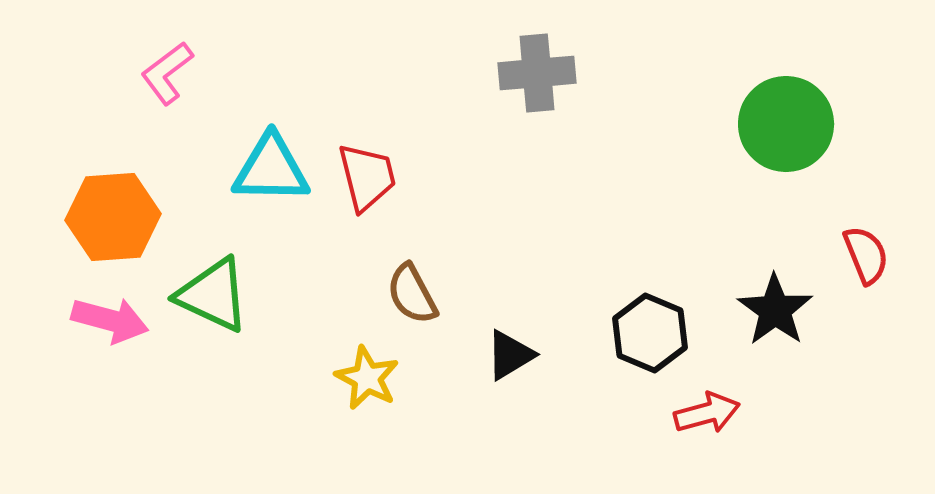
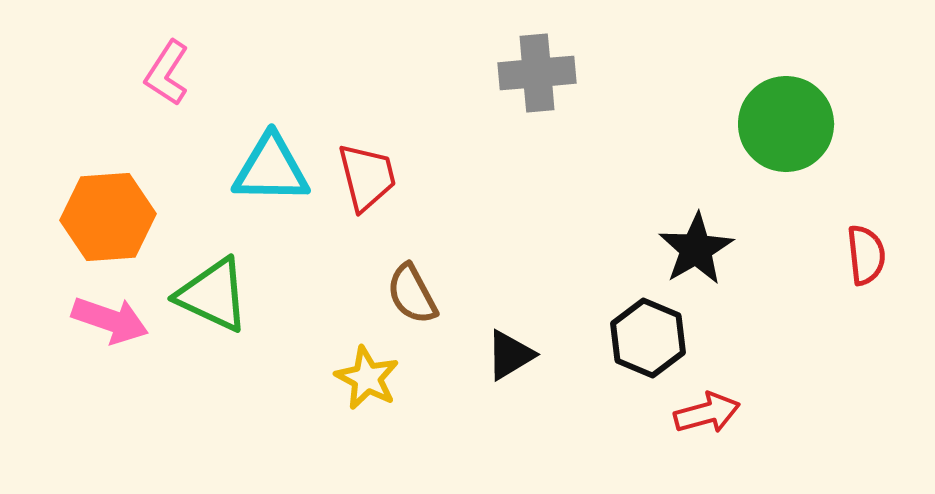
pink L-shape: rotated 20 degrees counterclockwise
orange hexagon: moved 5 px left
red semicircle: rotated 16 degrees clockwise
black star: moved 79 px left, 61 px up; rotated 6 degrees clockwise
pink arrow: rotated 4 degrees clockwise
black hexagon: moved 2 px left, 5 px down
